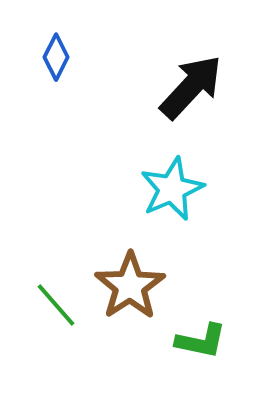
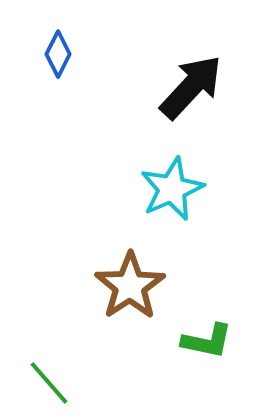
blue diamond: moved 2 px right, 3 px up
green line: moved 7 px left, 78 px down
green L-shape: moved 6 px right
